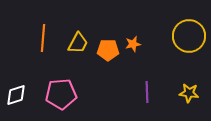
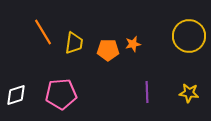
orange line: moved 6 px up; rotated 36 degrees counterclockwise
yellow trapezoid: moved 4 px left; rotated 20 degrees counterclockwise
